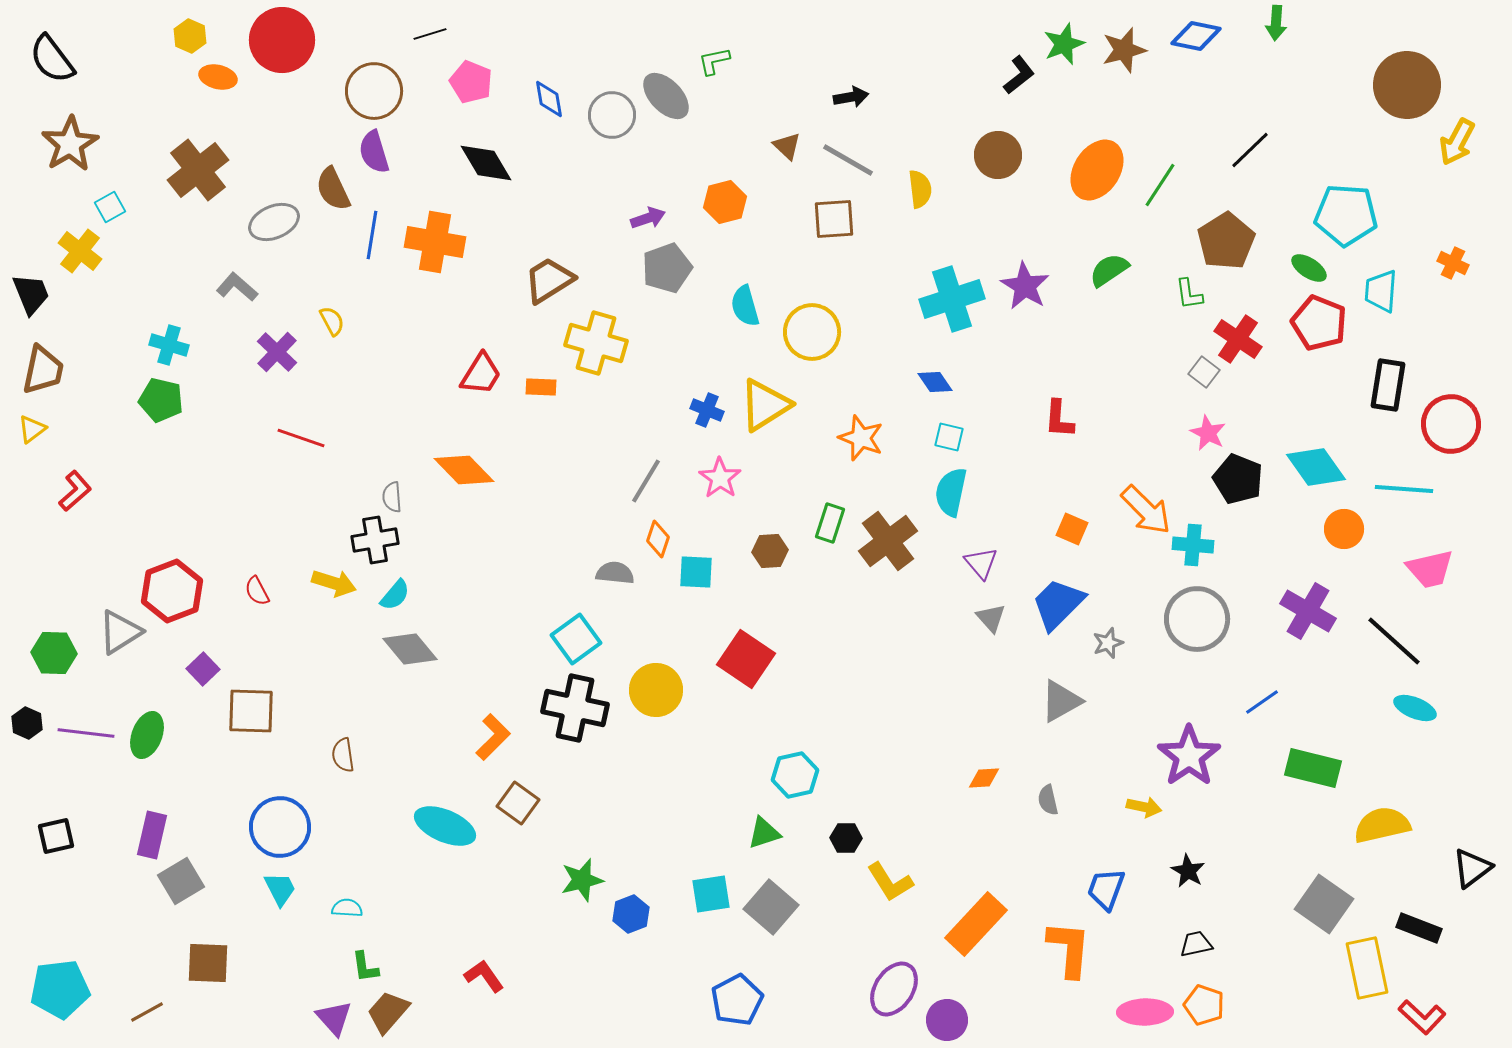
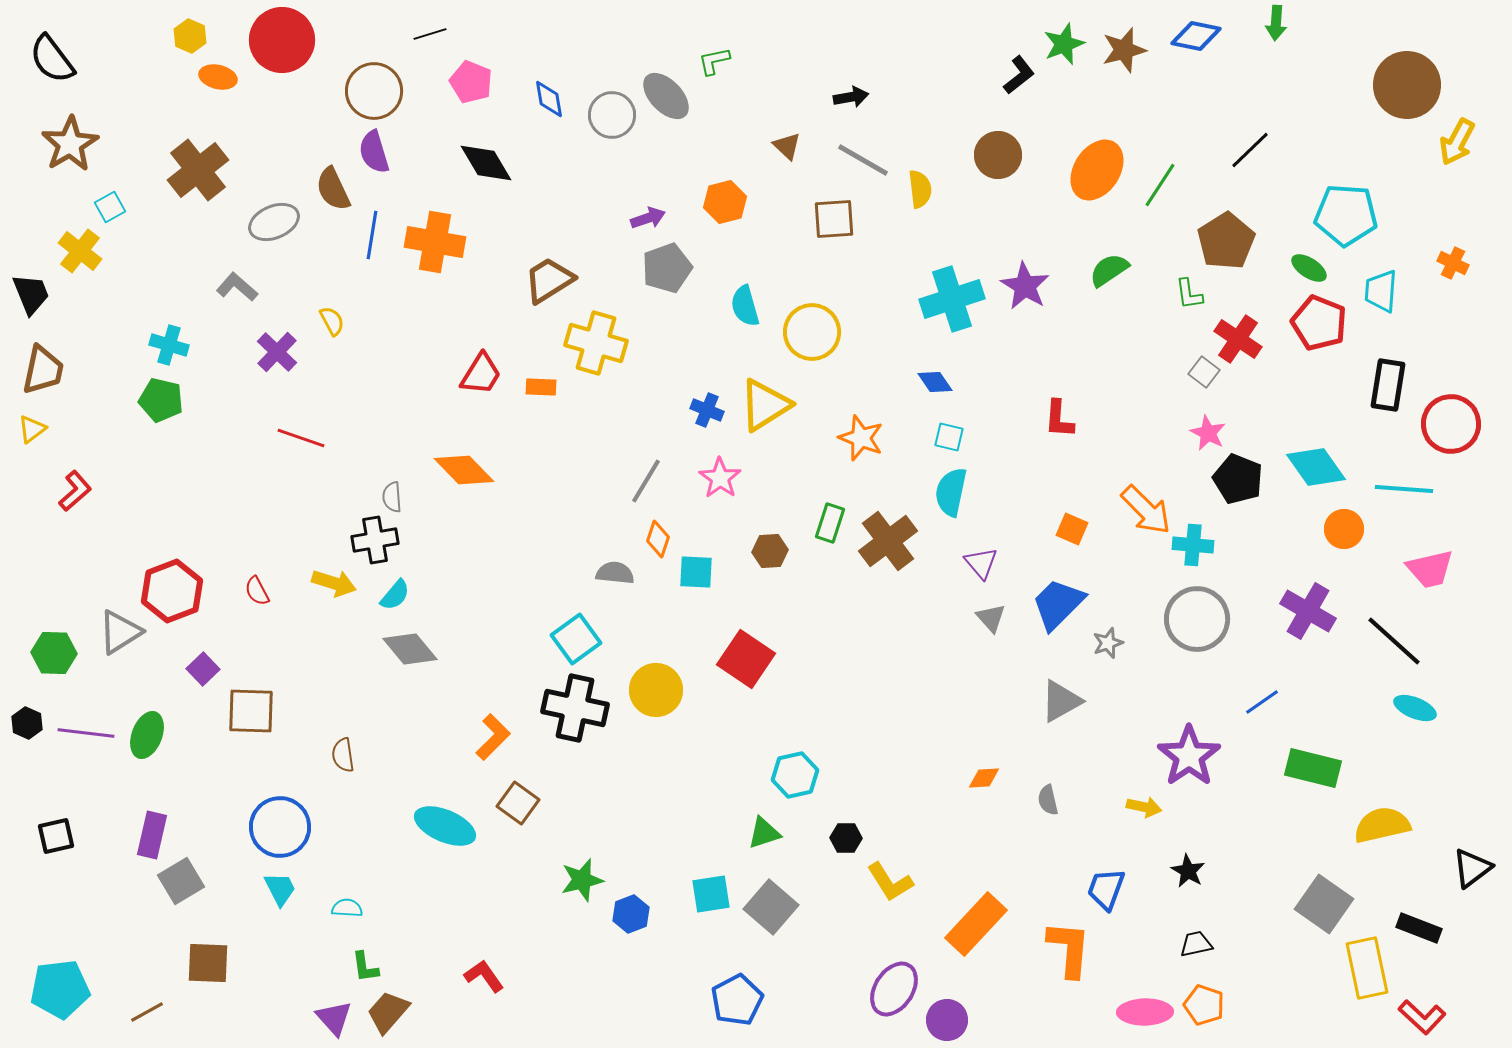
gray line at (848, 160): moved 15 px right
